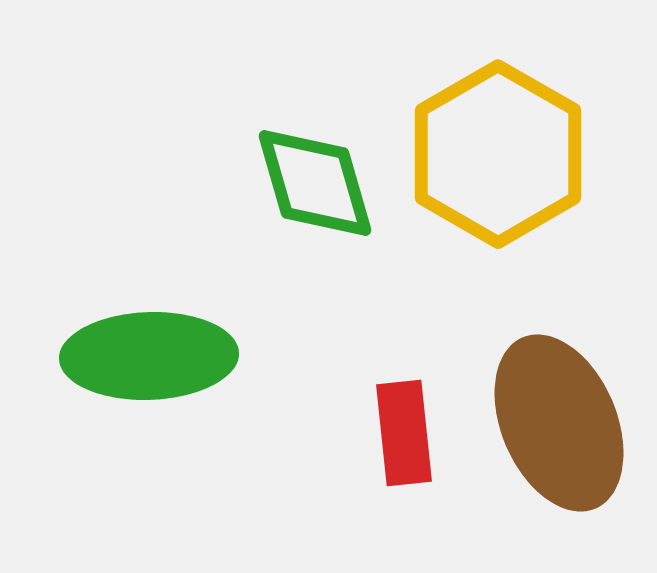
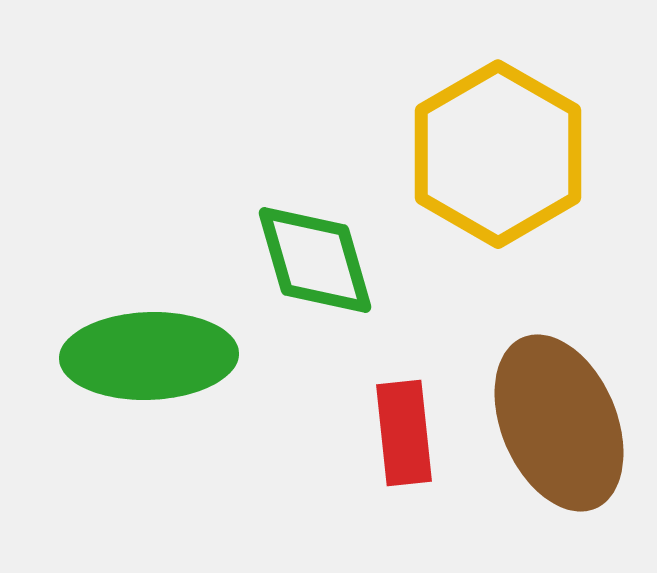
green diamond: moved 77 px down
